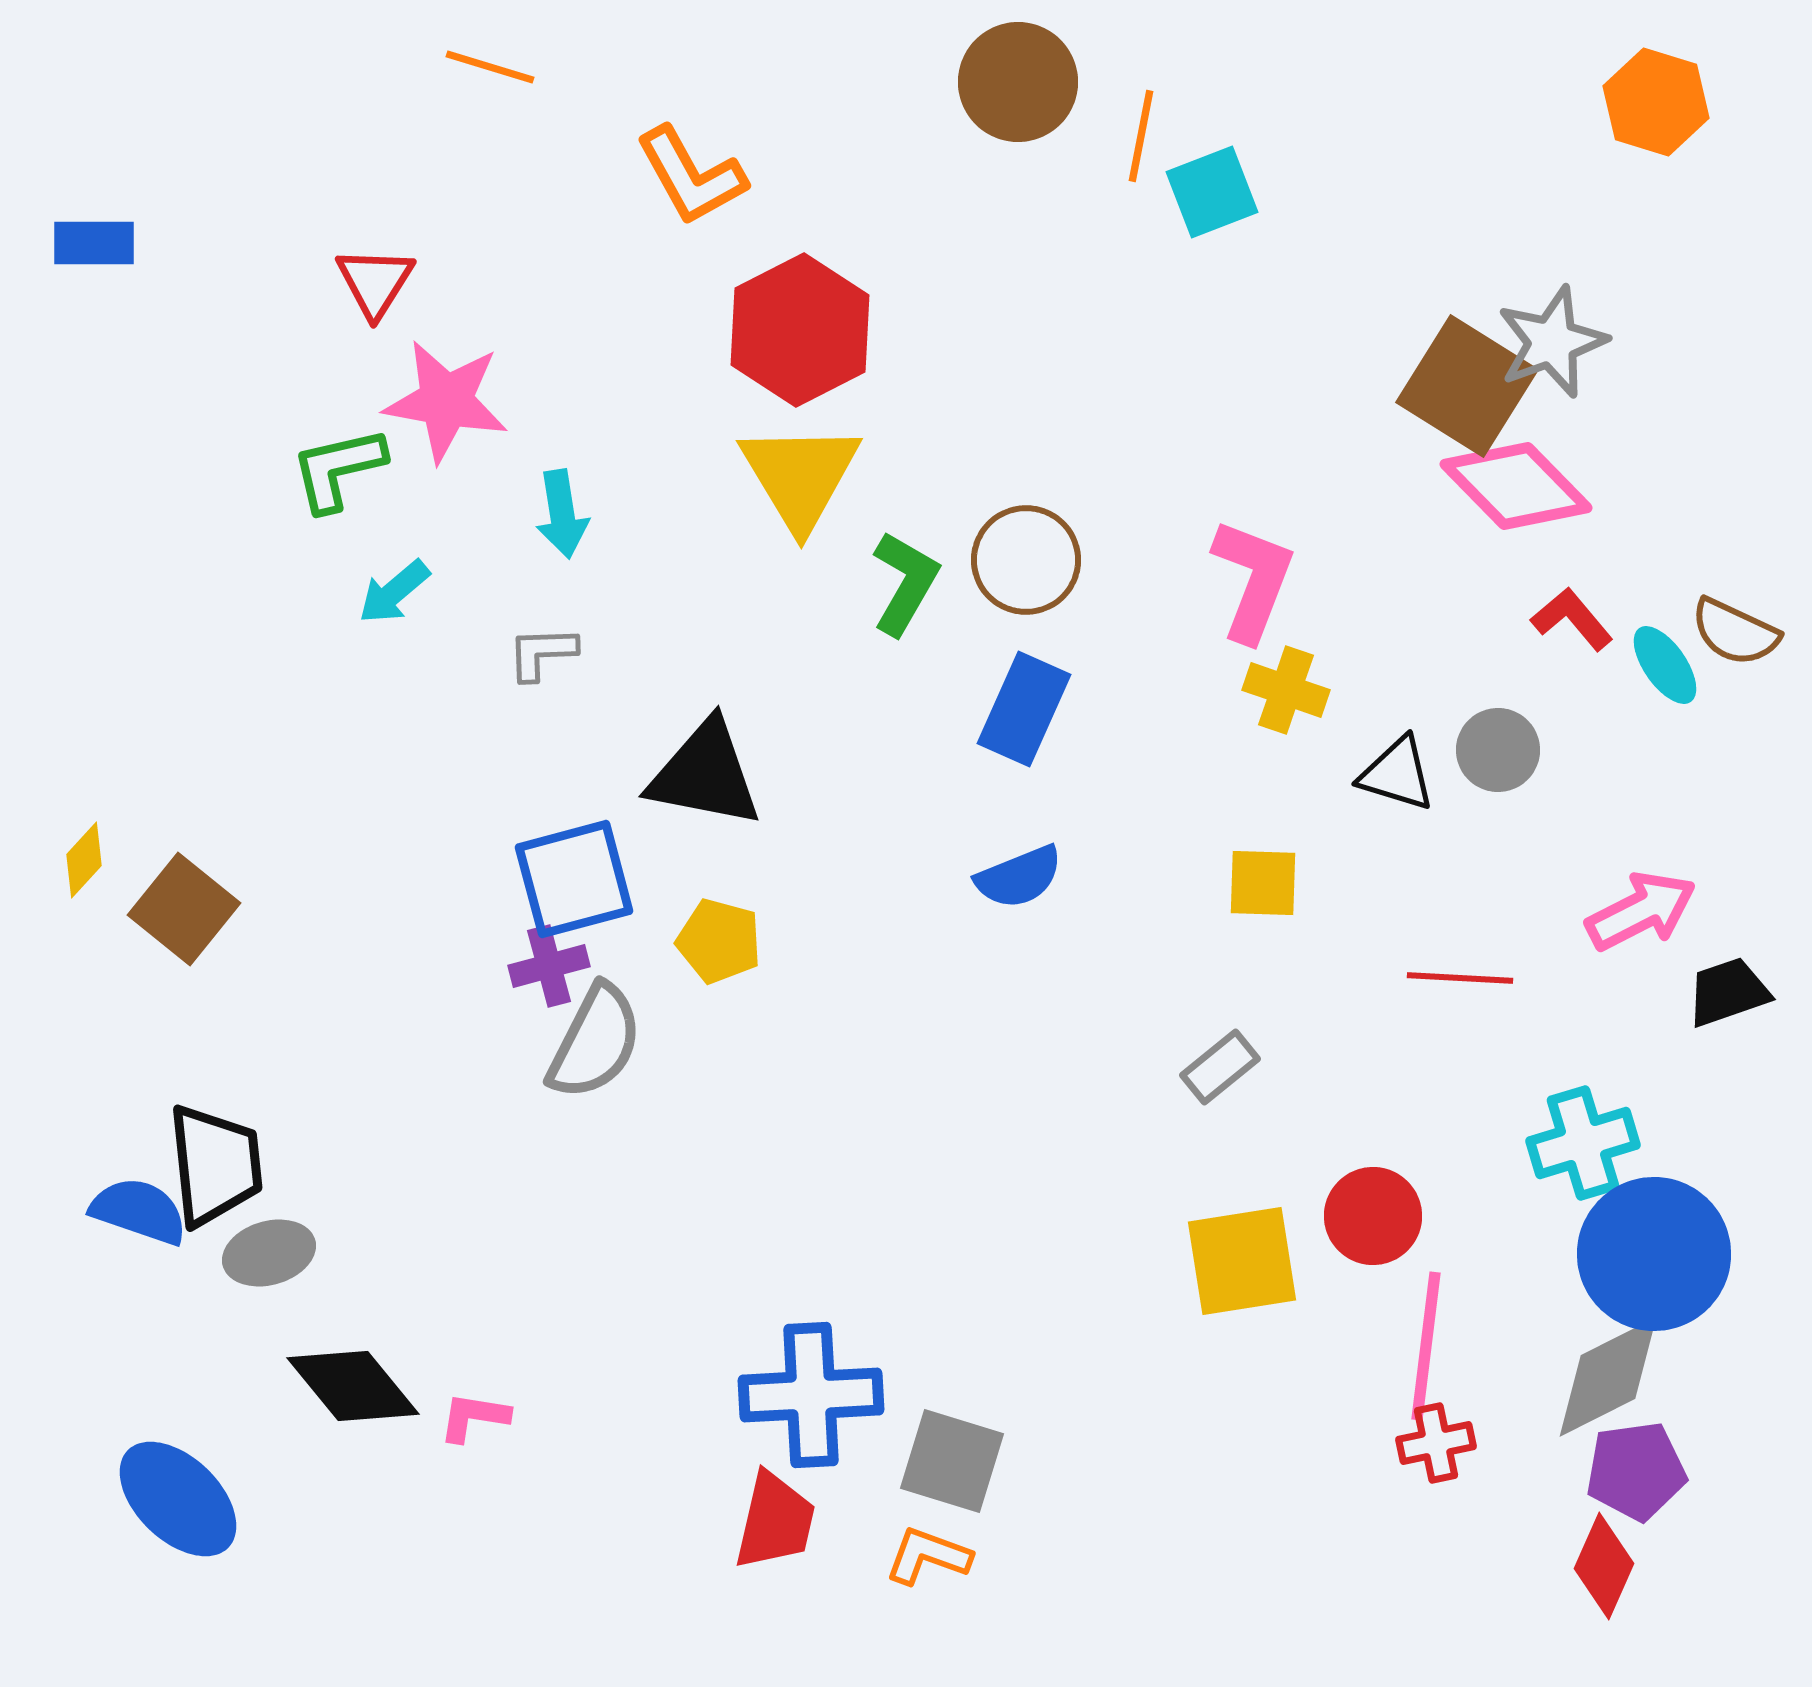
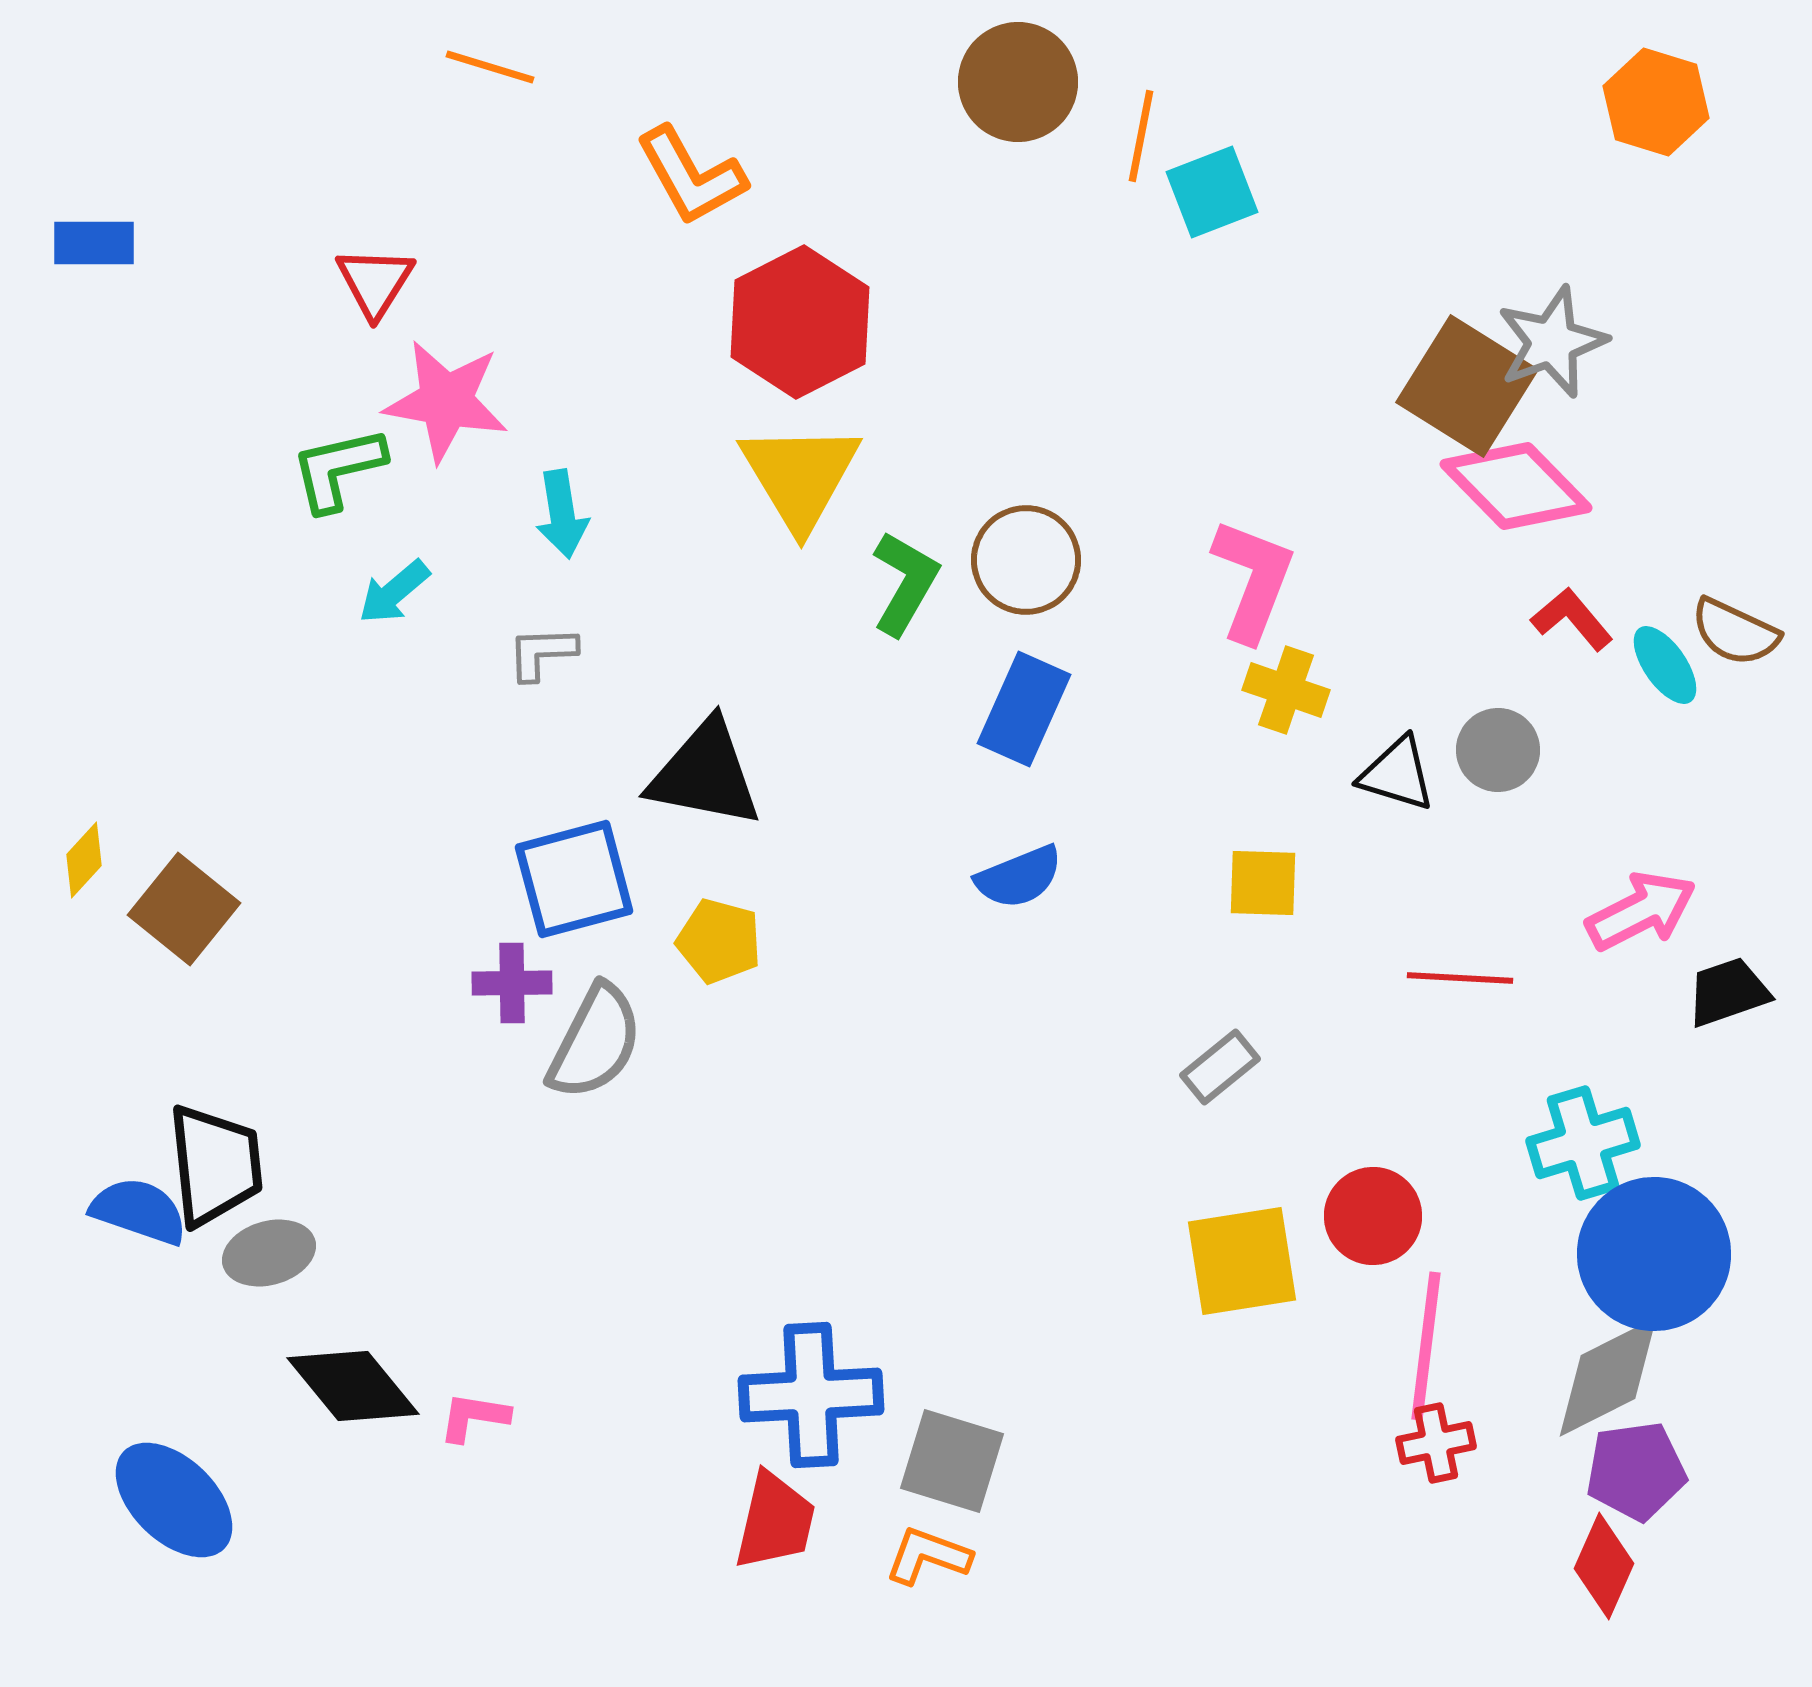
red hexagon at (800, 330): moved 8 px up
purple cross at (549, 966): moved 37 px left, 17 px down; rotated 14 degrees clockwise
blue ellipse at (178, 1499): moved 4 px left, 1 px down
